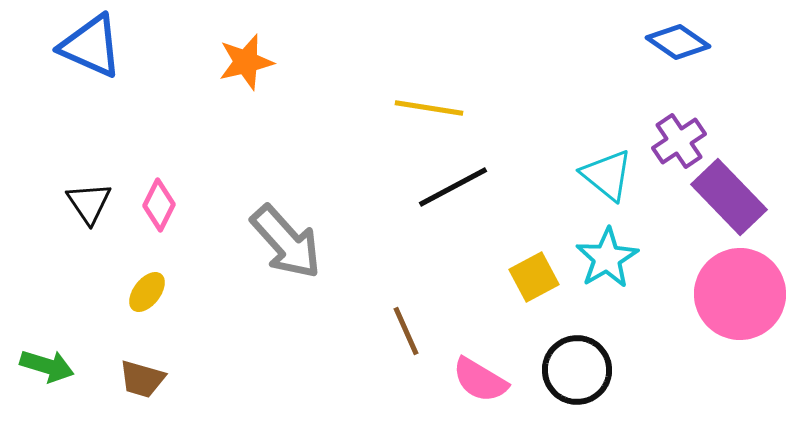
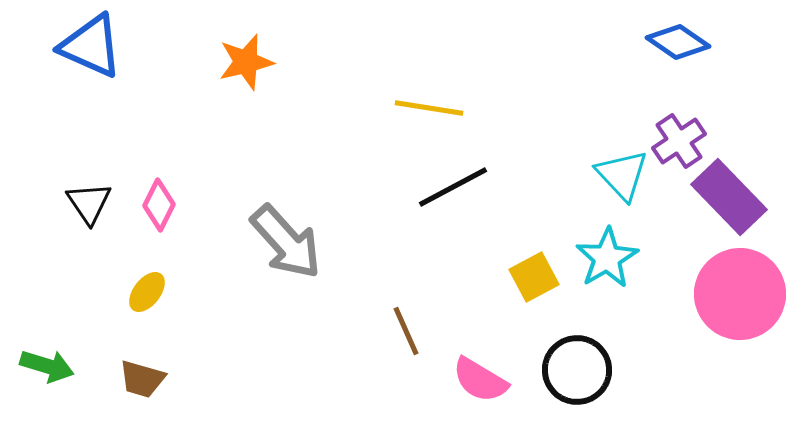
cyan triangle: moved 15 px right; rotated 8 degrees clockwise
